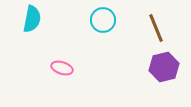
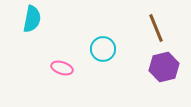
cyan circle: moved 29 px down
